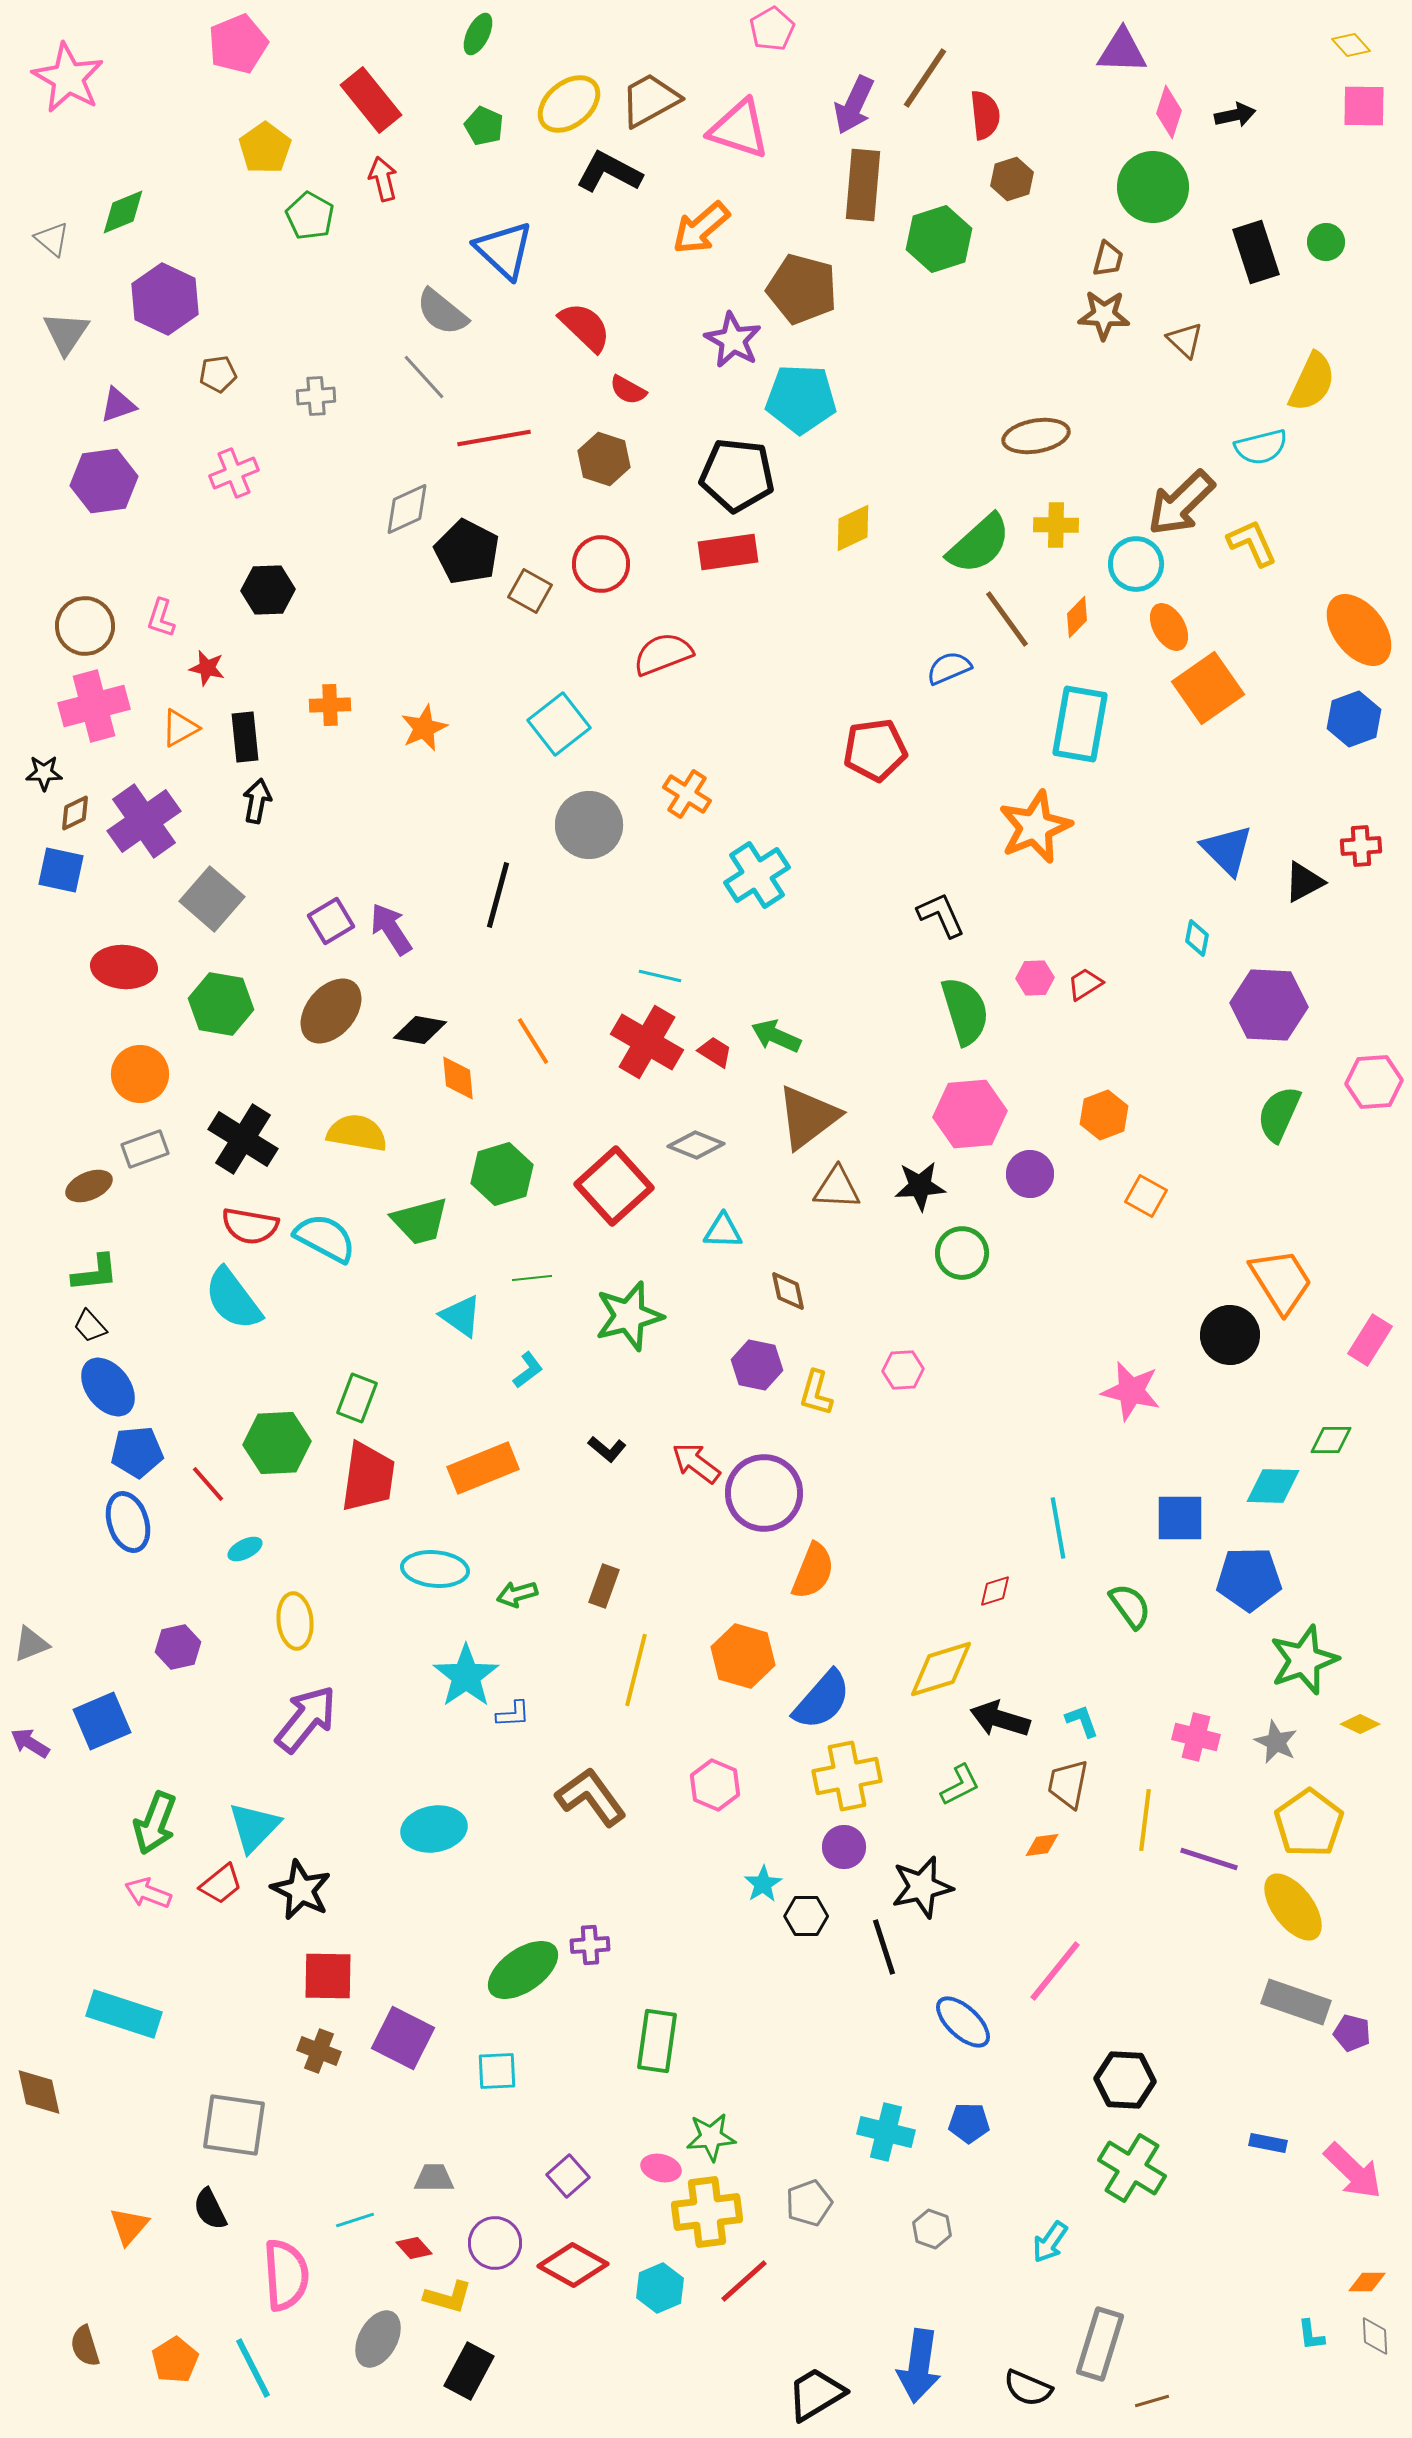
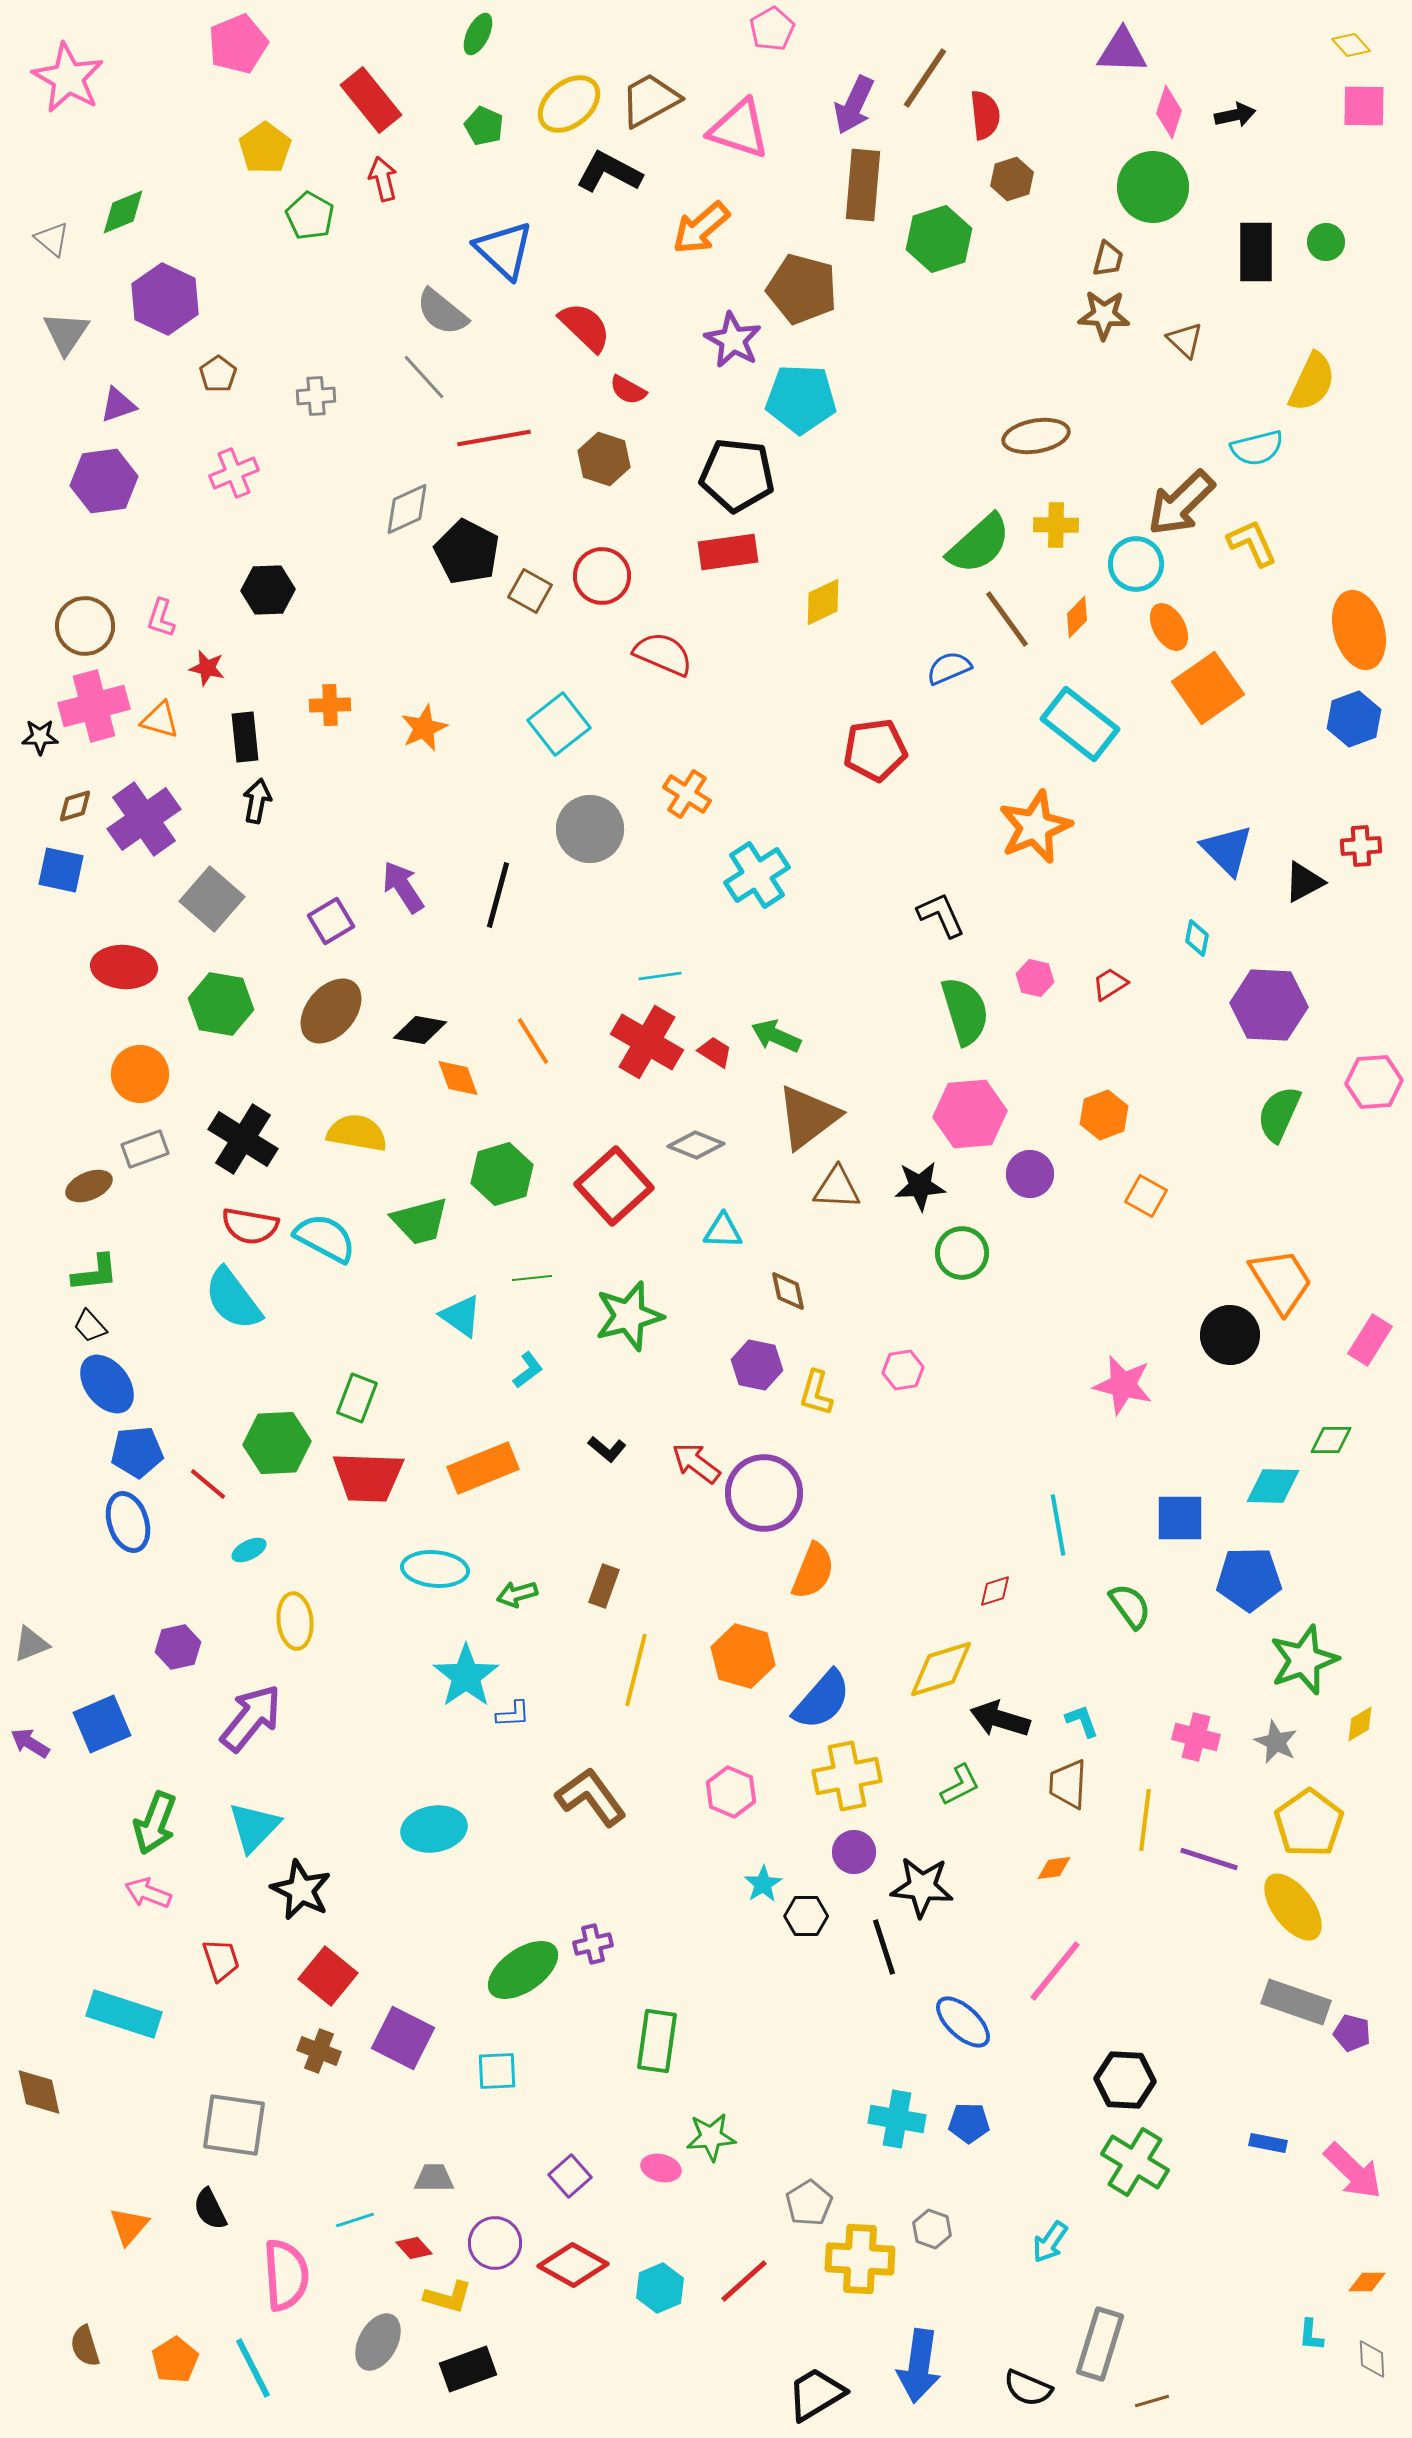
black rectangle at (1256, 252): rotated 18 degrees clockwise
brown pentagon at (218, 374): rotated 27 degrees counterclockwise
cyan semicircle at (1261, 447): moved 4 px left, 1 px down
yellow diamond at (853, 528): moved 30 px left, 74 px down
red circle at (601, 564): moved 1 px right, 12 px down
orange ellipse at (1359, 630): rotated 22 degrees clockwise
red semicircle at (663, 654): rotated 44 degrees clockwise
cyan rectangle at (1080, 724): rotated 62 degrees counterclockwise
orange triangle at (180, 728): moved 20 px left, 8 px up; rotated 45 degrees clockwise
black star at (44, 773): moved 4 px left, 36 px up
brown diamond at (75, 813): moved 7 px up; rotated 9 degrees clockwise
purple cross at (144, 821): moved 2 px up
gray circle at (589, 825): moved 1 px right, 4 px down
purple arrow at (391, 929): moved 12 px right, 42 px up
cyan line at (660, 976): rotated 21 degrees counterclockwise
pink hexagon at (1035, 978): rotated 15 degrees clockwise
red trapezoid at (1085, 984): moved 25 px right
orange diamond at (458, 1078): rotated 15 degrees counterclockwise
pink hexagon at (903, 1370): rotated 6 degrees counterclockwise
blue ellipse at (108, 1387): moved 1 px left, 3 px up
pink star at (1131, 1391): moved 8 px left, 6 px up
red trapezoid at (368, 1477): rotated 84 degrees clockwise
red line at (208, 1484): rotated 9 degrees counterclockwise
cyan line at (1058, 1528): moved 3 px up
cyan ellipse at (245, 1549): moved 4 px right, 1 px down
purple arrow at (306, 1719): moved 55 px left, 1 px up
blue square at (102, 1721): moved 3 px down
yellow diamond at (1360, 1724): rotated 57 degrees counterclockwise
brown trapezoid at (1068, 1784): rotated 8 degrees counterclockwise
pink hexagon at (715, 1785): moved 16 px right, 7 px down
orange diamond at (1042, 1845): moved 12 px right, 23 px down
purple circle at (844, 1847): moved 10 px right, 5 px down
red trapezoid at (221, 1884): moved 76 px down; rotated 69 degrees counterclockwise
black star at (922, 1887): rotated 18 degrees clockwise
purple cross at (590, 1945): moved 3 px right, 1 px up; rotated 9 degrees counterclockwise
red square at (328, 1976): rotated 38 degrees clockwise
cyan cross at (886, 2132): moved 11 px right, 13 px up; rotated 4 degrees counterclockwise
green cross at (1132, 2168): moved 3 px right, 6 px up
purple square at (568, 2176): moved 2 px right
gray pentagon at (809, 2203): rotated 12 degrees counterclockwise
yellow cross at (707, 2212): moved 153 px right, 47 px down; rotated 10 degrees clockwise
cyan L-shape at (1311, 2335): rotated 12 degrees clockwise
gray diamond at (1375, 2336): moved 3 px left, 23 px down
gray ellipse at (378, 2339): moved 3 px down
black rectangle at (469, 2371): moved 1 px left, 2 px up; rotated 42 degrees clockwise
